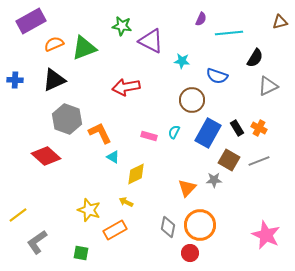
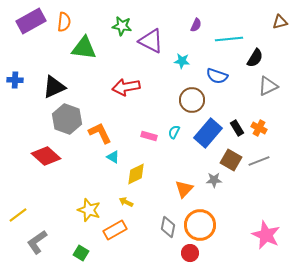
purple semicircle: moved 5 px left, 6 px down
cyan line: moved 6 px down
orange semicircle: moved 10 px right, 22 px up; rotated 120 degrees clockwise
green triangle: rotated 28 degrees clockwise
black triangle: moved 7 px down
blue rectangle: rotated 12 degrees clockwise
brown square: moved 2 px right
orange triangle: moved 3 px left, 1 px down
green square: rotated 21 degrees clockwise
